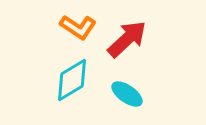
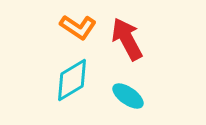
red arrow: rotated 75 degrees counterclockwise
cyan ellipse: moved 1 px right, 2 px down
